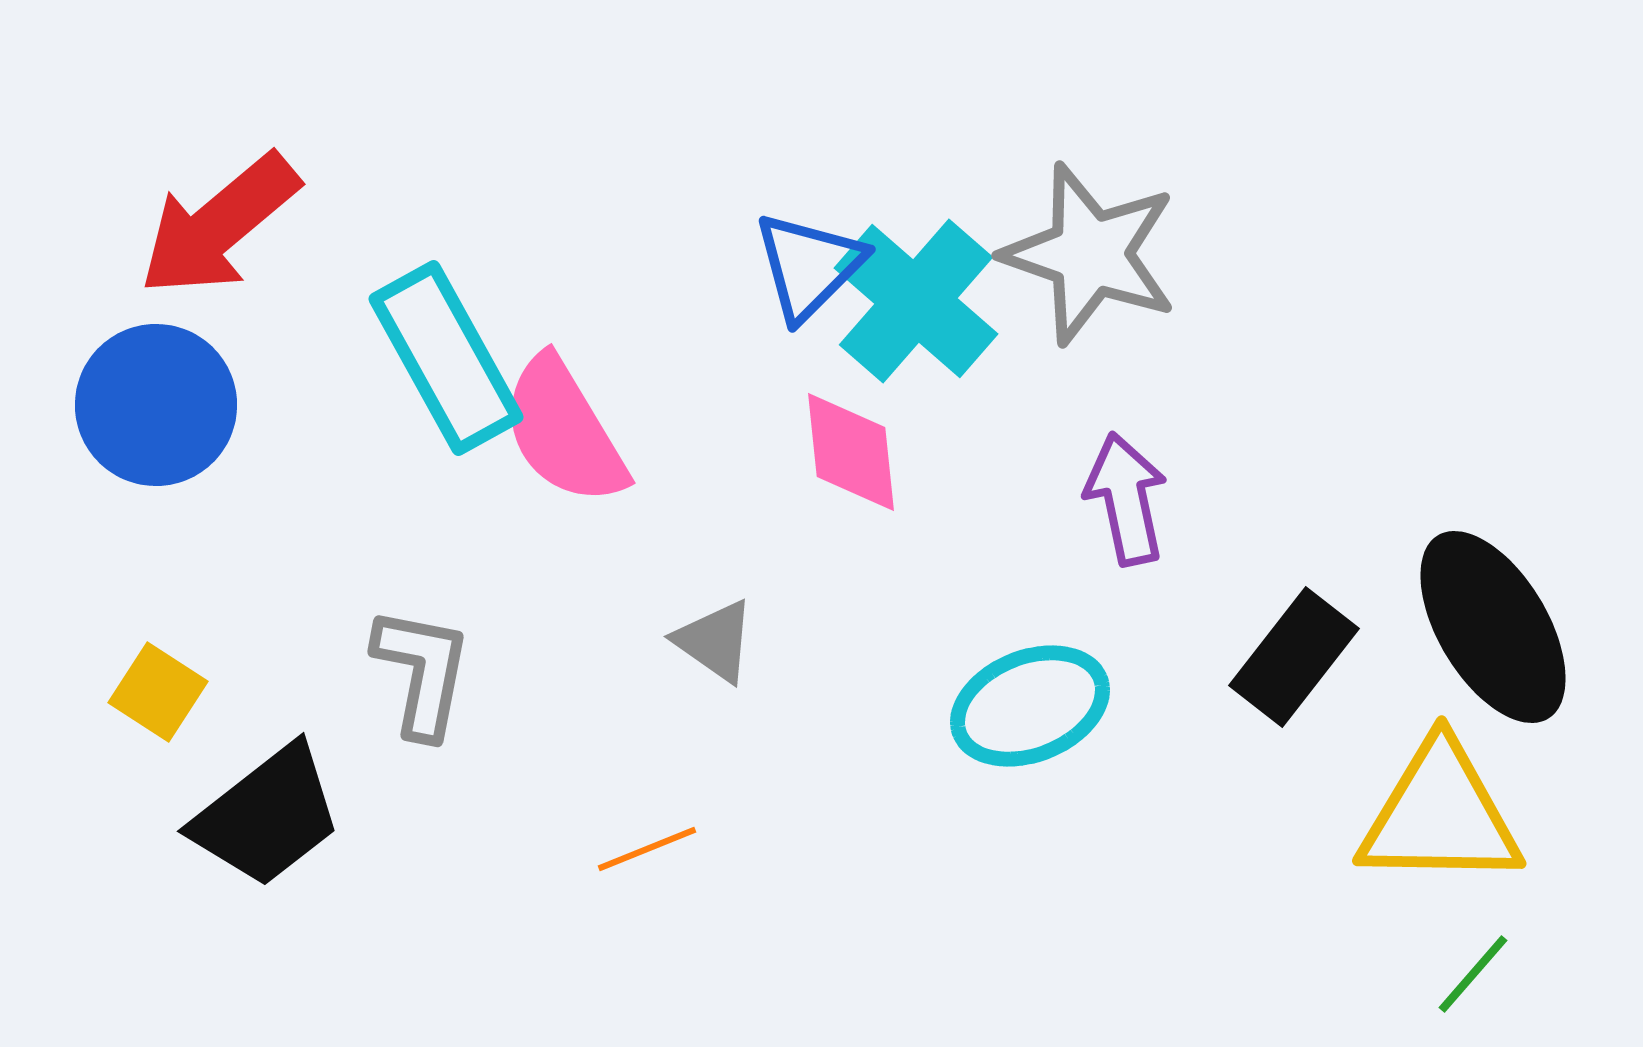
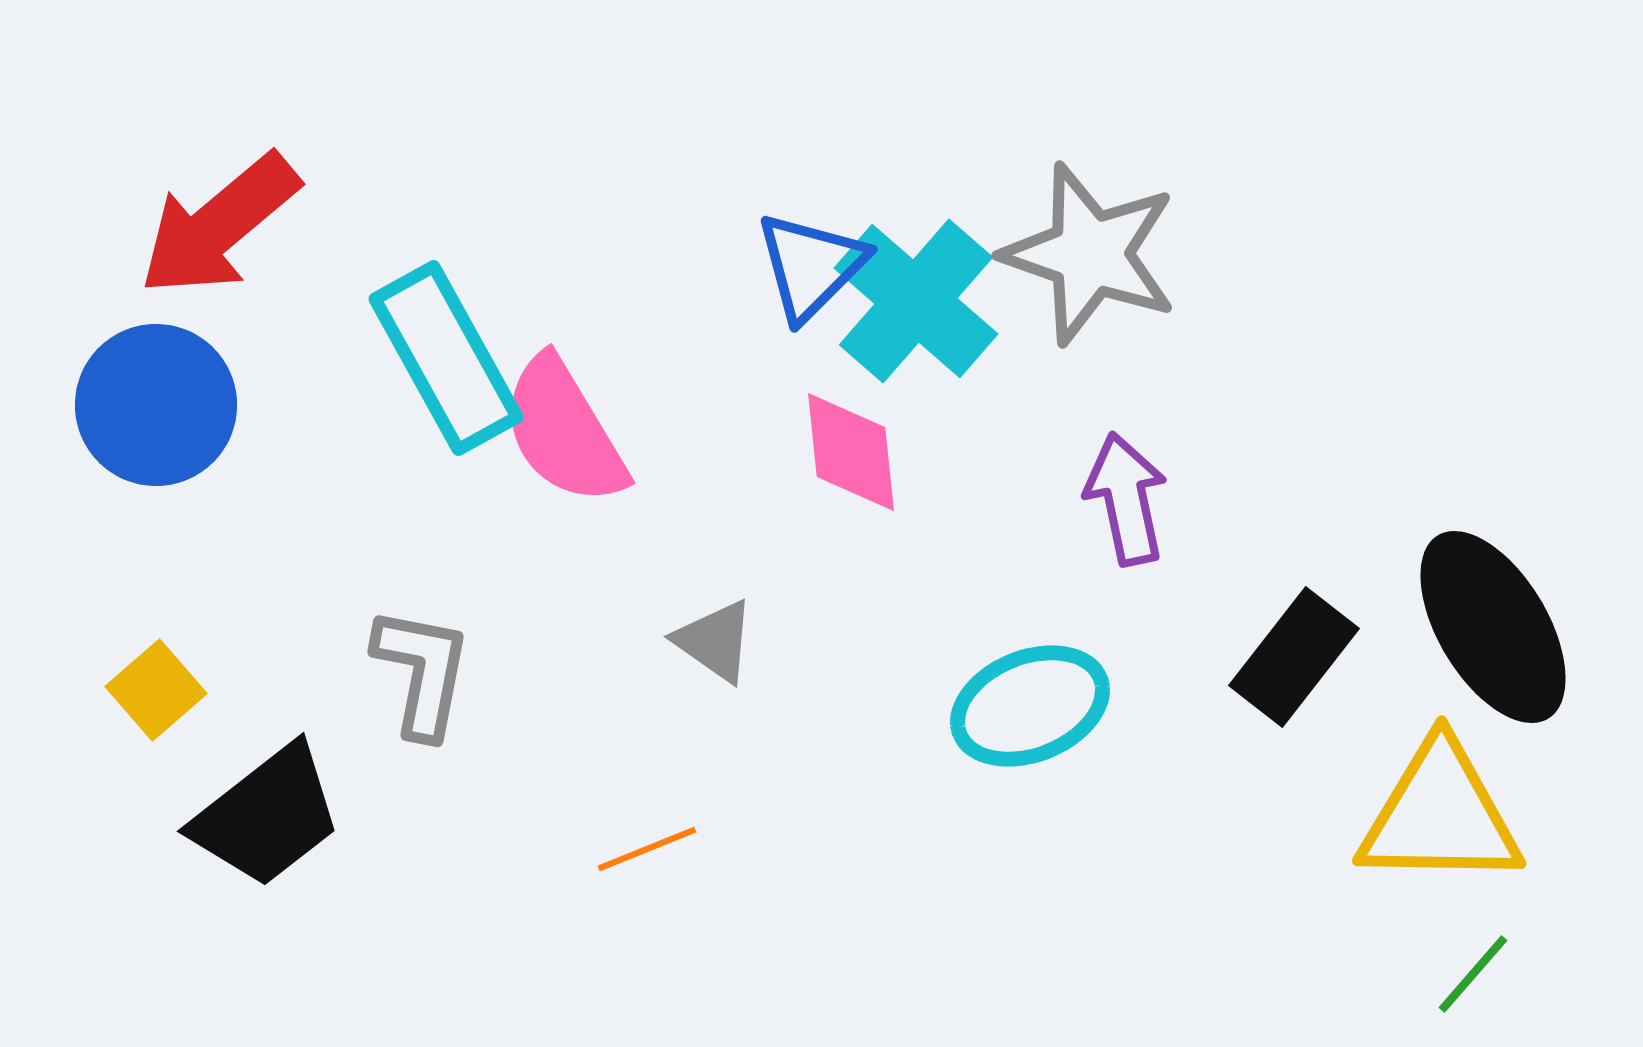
blue triangle: moved 2 px right
yellow square: moved 2 px left, 2 px up; rotated 16 degrees clockwise
